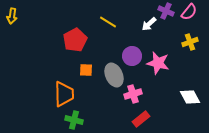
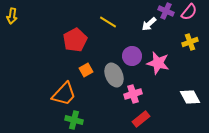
orange square: rotated 32 degrees counterclockwise
orange trapezoid: rotated 44 degrees clockwise
